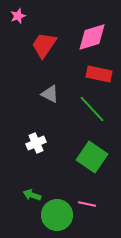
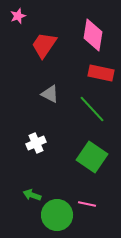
pink diamond: moved 1 px right, 2 px up; rotated 64 degrees counterclockwise
red rectangle: moved 2 px right, 1 px up
